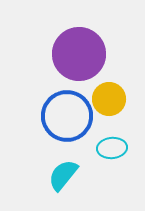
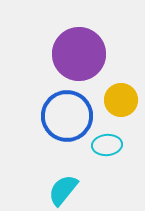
yellow circle: moved 12 px right, 1 px down
cyan ellipse: moved 5 px left, 3 px up
cyan semicircle: moved 15 px down
